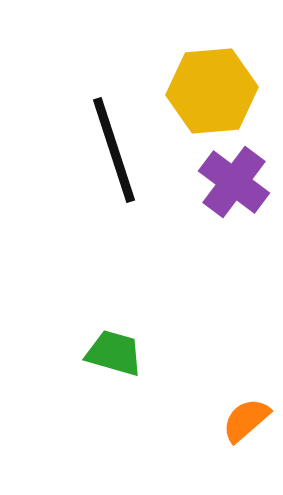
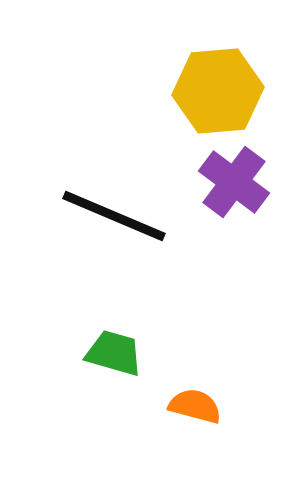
yellow hexagon: moved 6 px right
black line: moved 66 px down; rotated 49 degrees counterclockwise
orange semicircle: moved 51 px left, 14 px up; rotated 56 degrees clockwise
